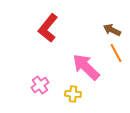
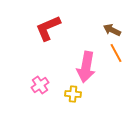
red L-shape: rotated 28 degrees clockwise
pink arrow: rotated 124 degrees counterclockwise
